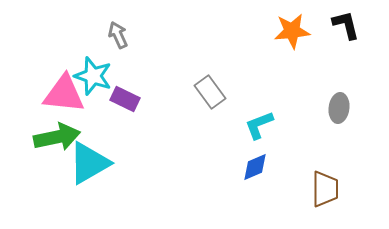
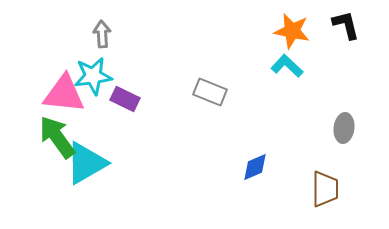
orange star: rotated 18 degrees clockwise
gray arrow: moved 16 px left, 1 px up; rotated 20 degrees clockwise
cyan star: rotated 27 degrees counterclockwise
gray rectangle: rotated 32 degrees counterclockwise
gray ellipse: moved 5 px right, 20 px down
cyan L-shape: moved 28 px right, 59 px up; rotated 64 degrees clockwise
green arrow: rotated 114 degrees counterclockwise
cyan triangle: moved 3 px left
